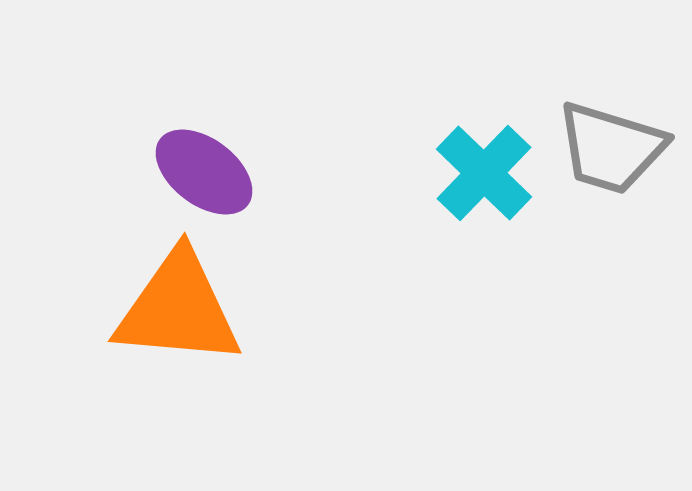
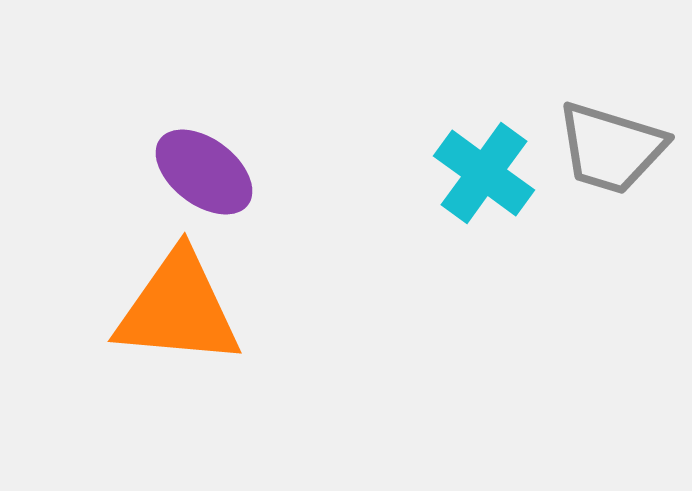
cyan cross: rotated 8 degrees counterclockwise
